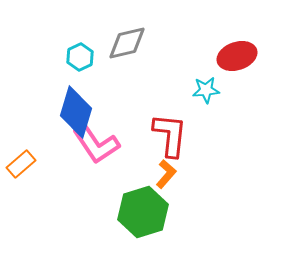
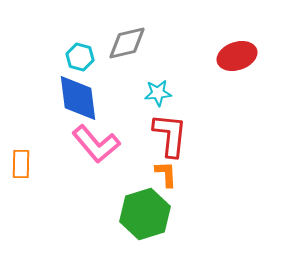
cyan hexagon: rotated 20 degrees counterclockwise
cyan star: moved 48 px left, 3 px down
blue diamond: moved 2 px right, 14 px up; rotated 24 degrees counterclockwise
pink L-shape: rotated 6 degrees counterclockwise
orange rectangle: rotated 48 degrees counterclockwise
orange L-shape: rotated 44 degrees counterclockwise
green hexagon: moved 2 px right, 2 px down
